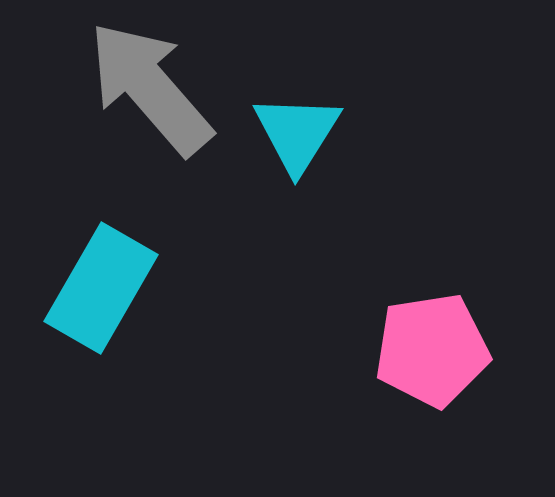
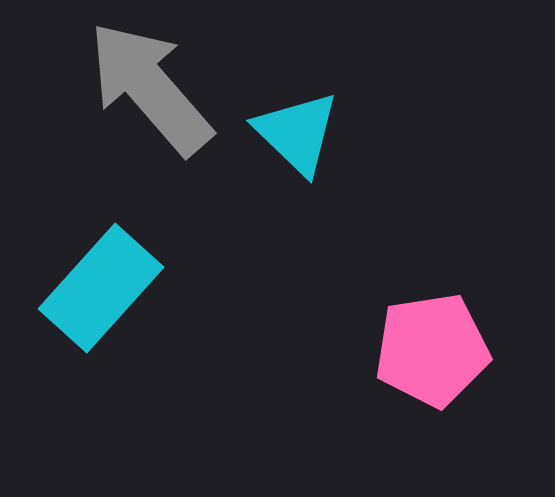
cyan triangle: rotated 18 degrees counterclockwise
cyan rectangle: rotated 12 degrees clockwise
